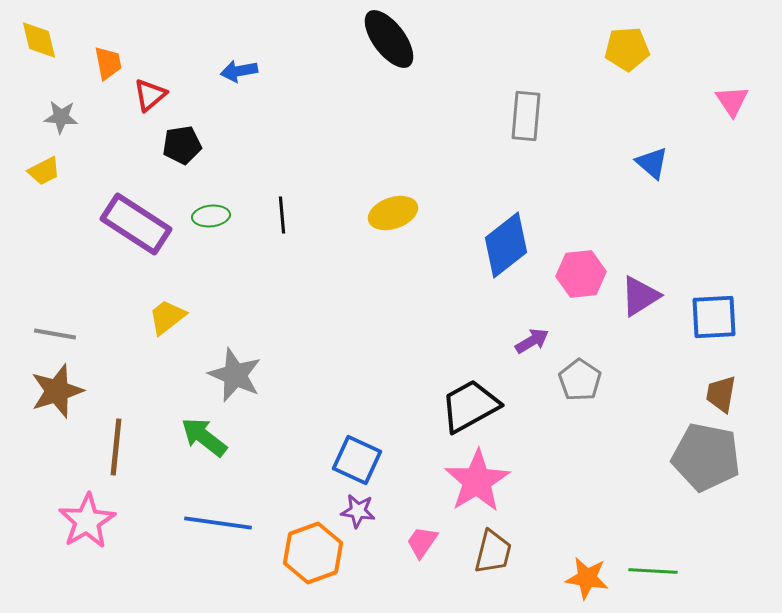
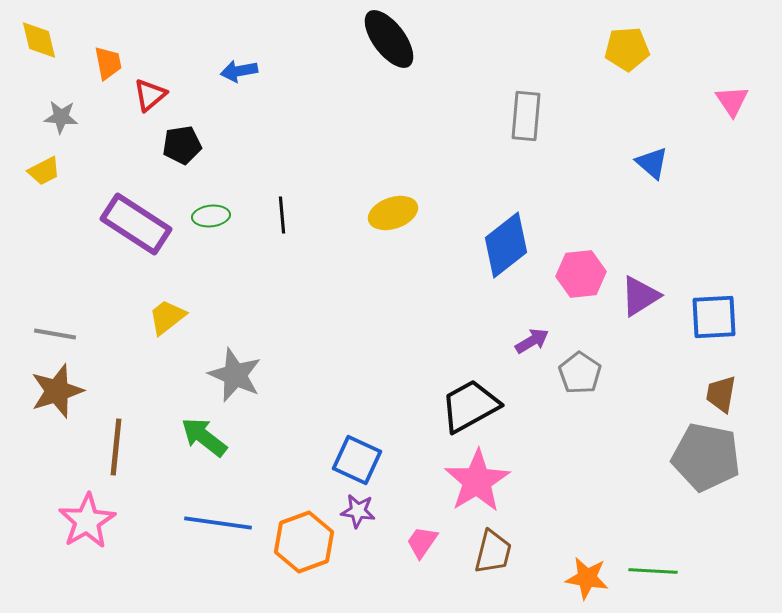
gray pentagon at (580, 380): moved 7 px up
orange hexagon at (313, 553): moved 9 px left, 11 px up
